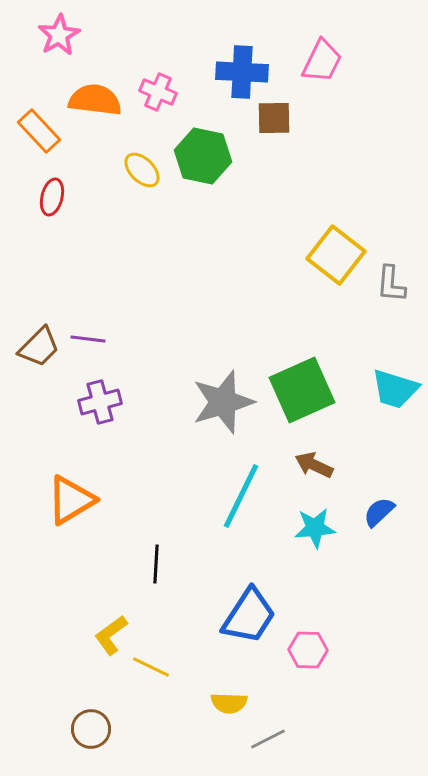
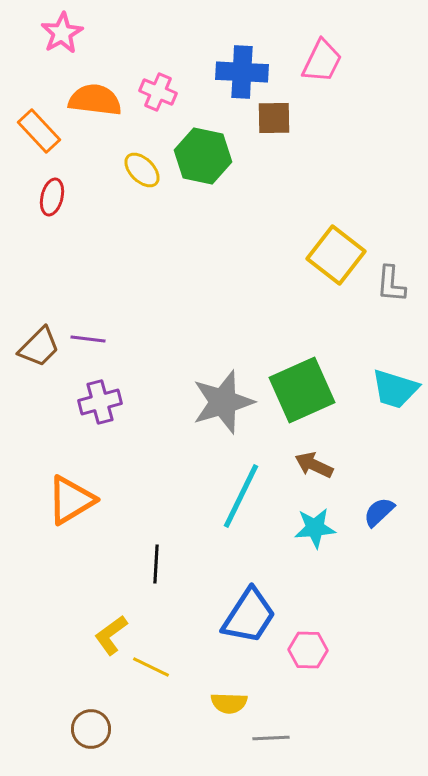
pink star: moved 3 px right, 2 px up
gray line: moved 3 px right, 1 px up; rotated 24 degrees clockwise
